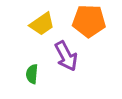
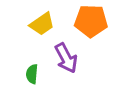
orange pentagon: moved 2 px right
purple arrow: moved 2 px down
